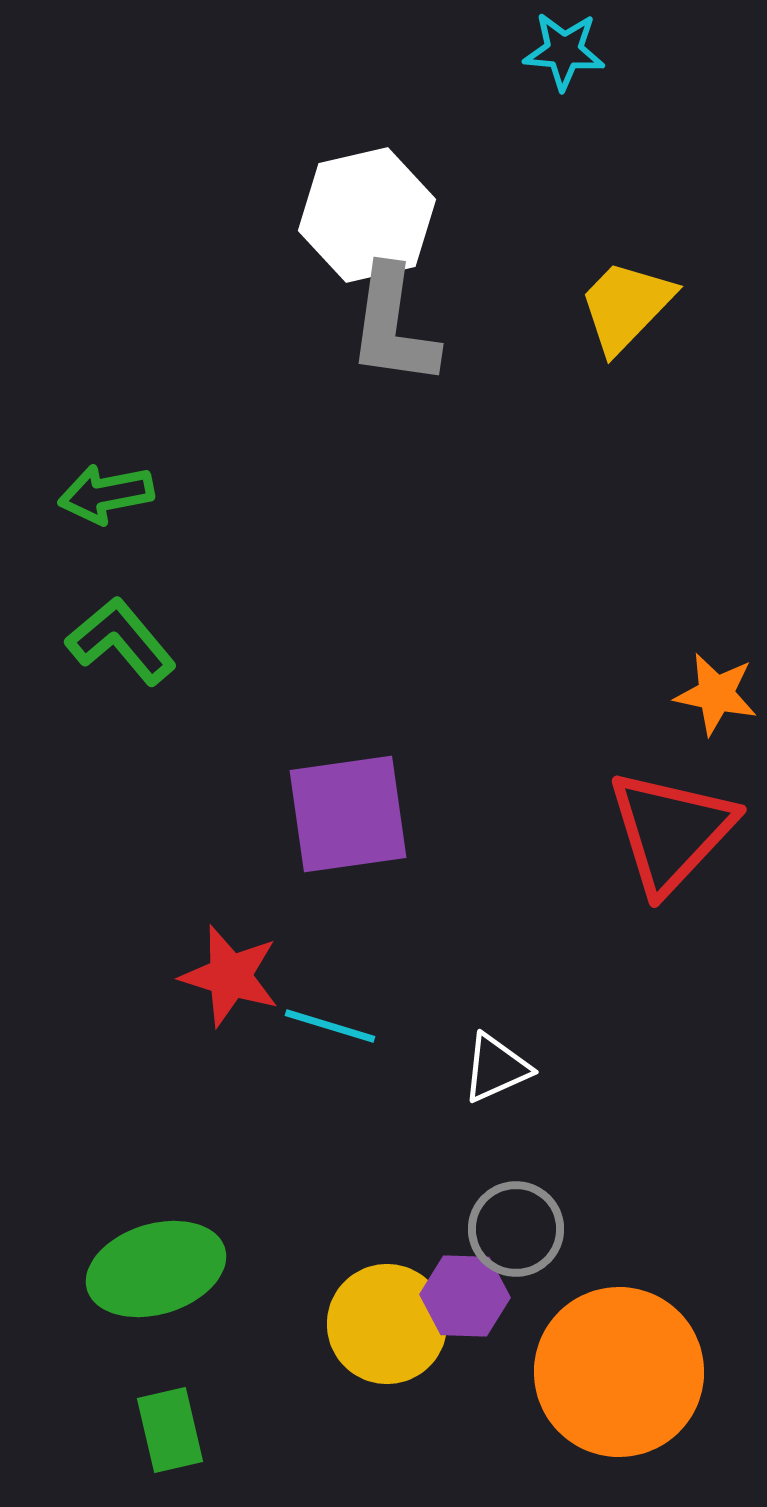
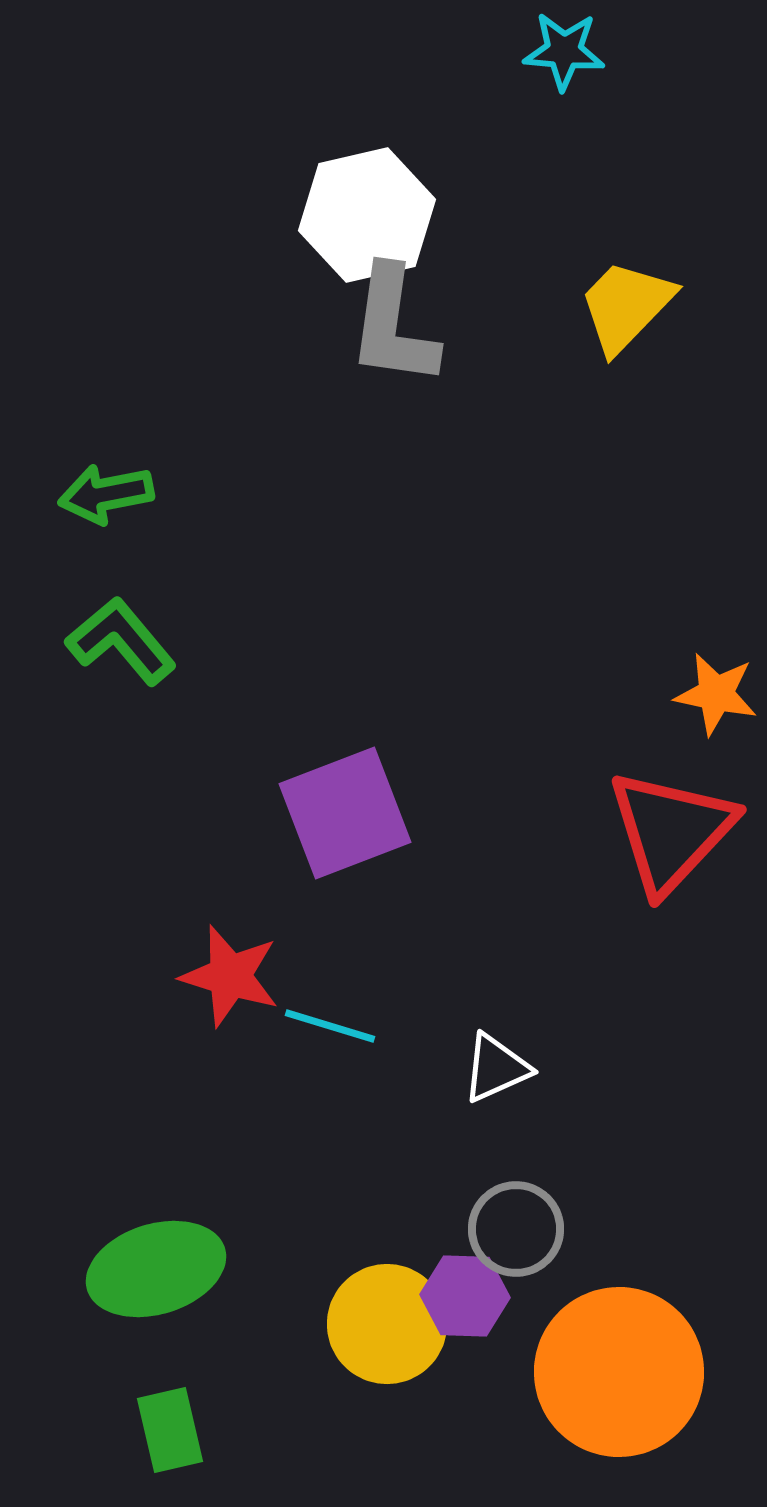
purple square: moved 3 px left, 1 px up; rotated 13 degrees counterclockwise
